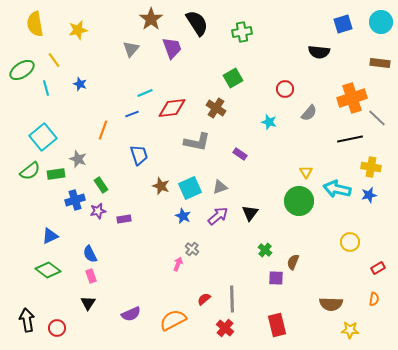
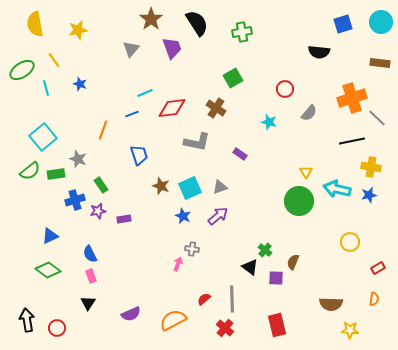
black line at (350, 139): moved 2 px right, 2 px down
black triangle at (250, 213): moved 54 px down; rotated 30 degrees counterclockwise
gray cross at (192, 249): rotated 32 degrees counterclockwise
